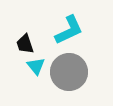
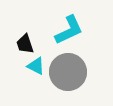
cyan triangle: rotated 24 degrees counterclockwise
gray circle: moved 1 px left
